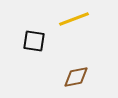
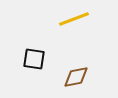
black square: moved 18 px down
